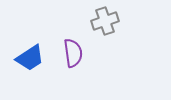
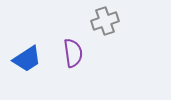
blue trapezoid: moved 3 px left, 1 px down
